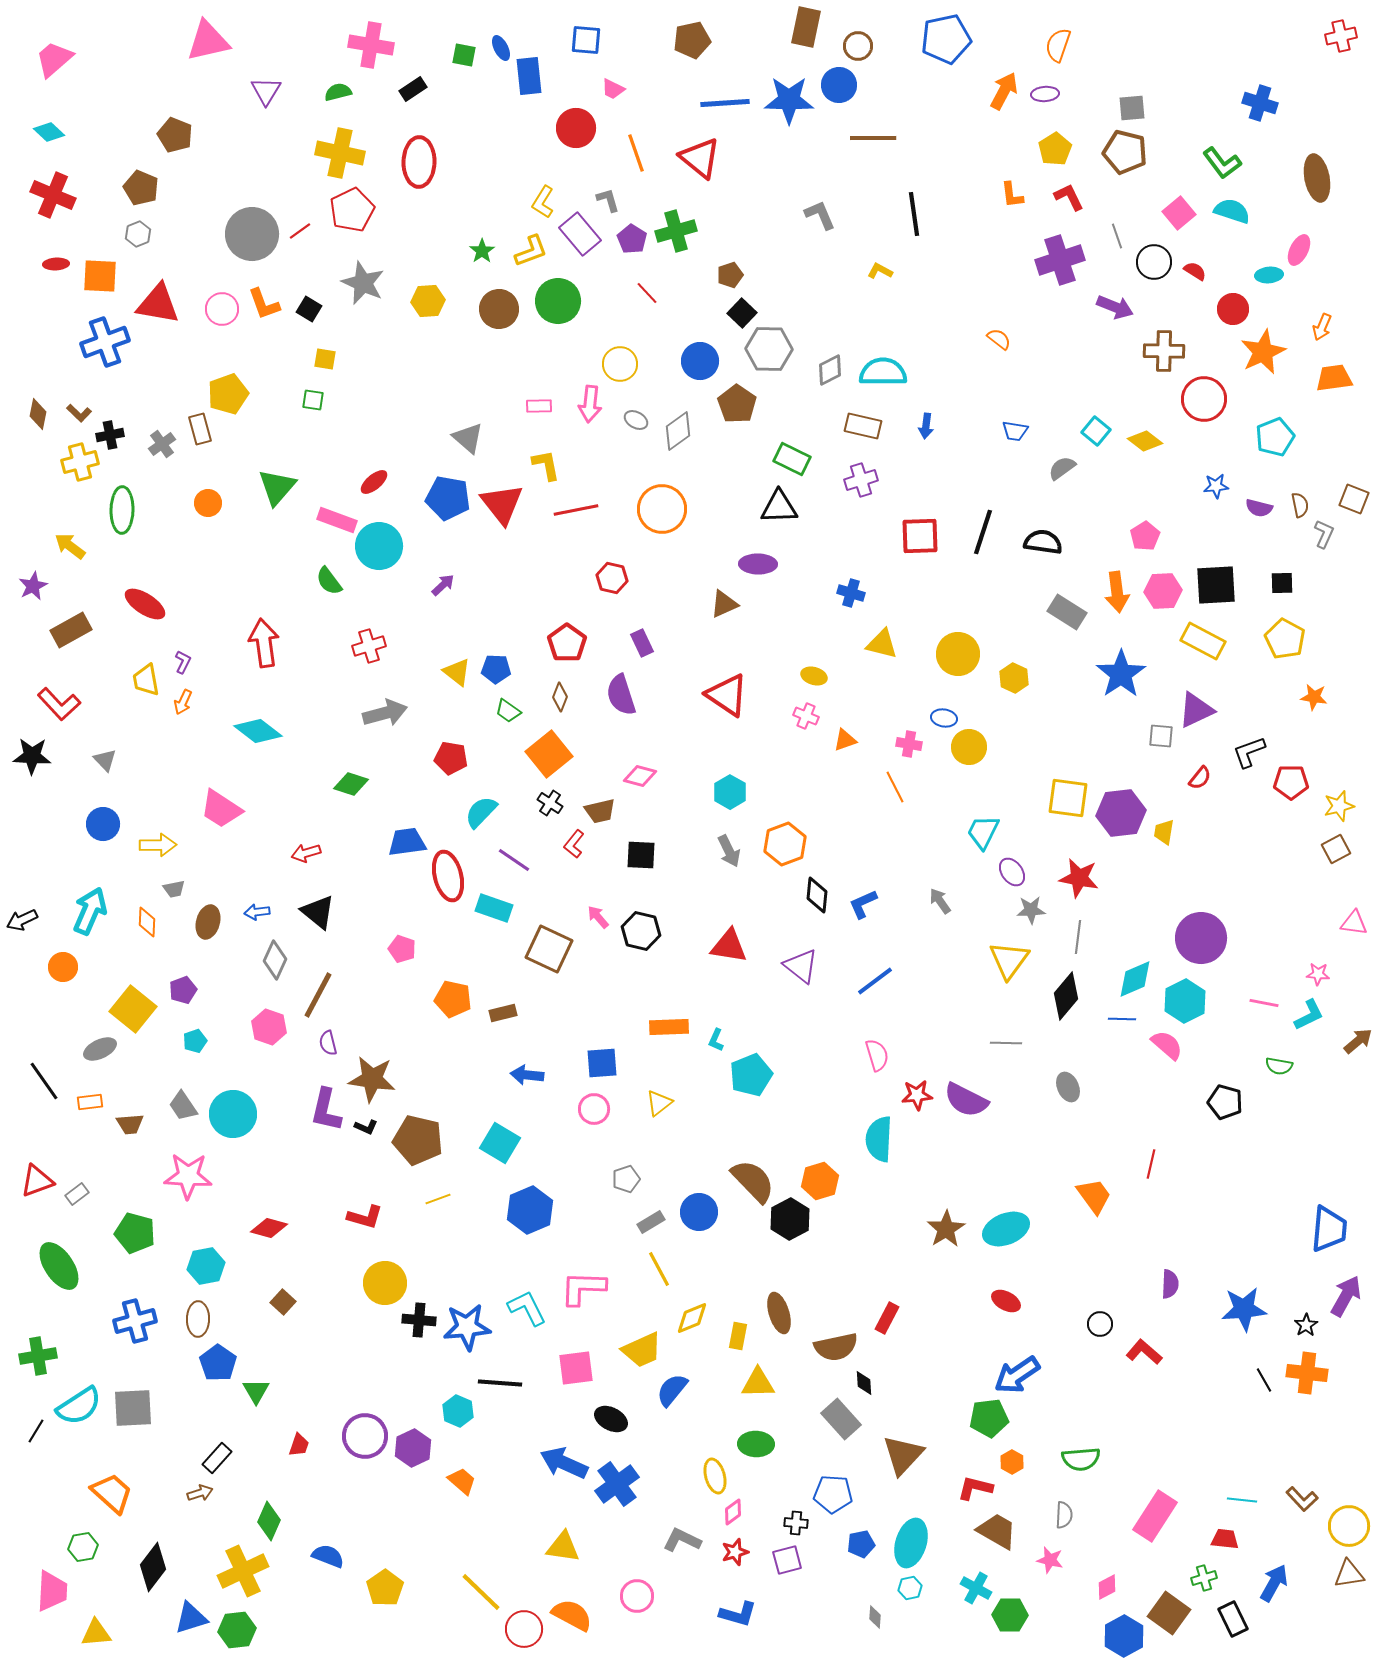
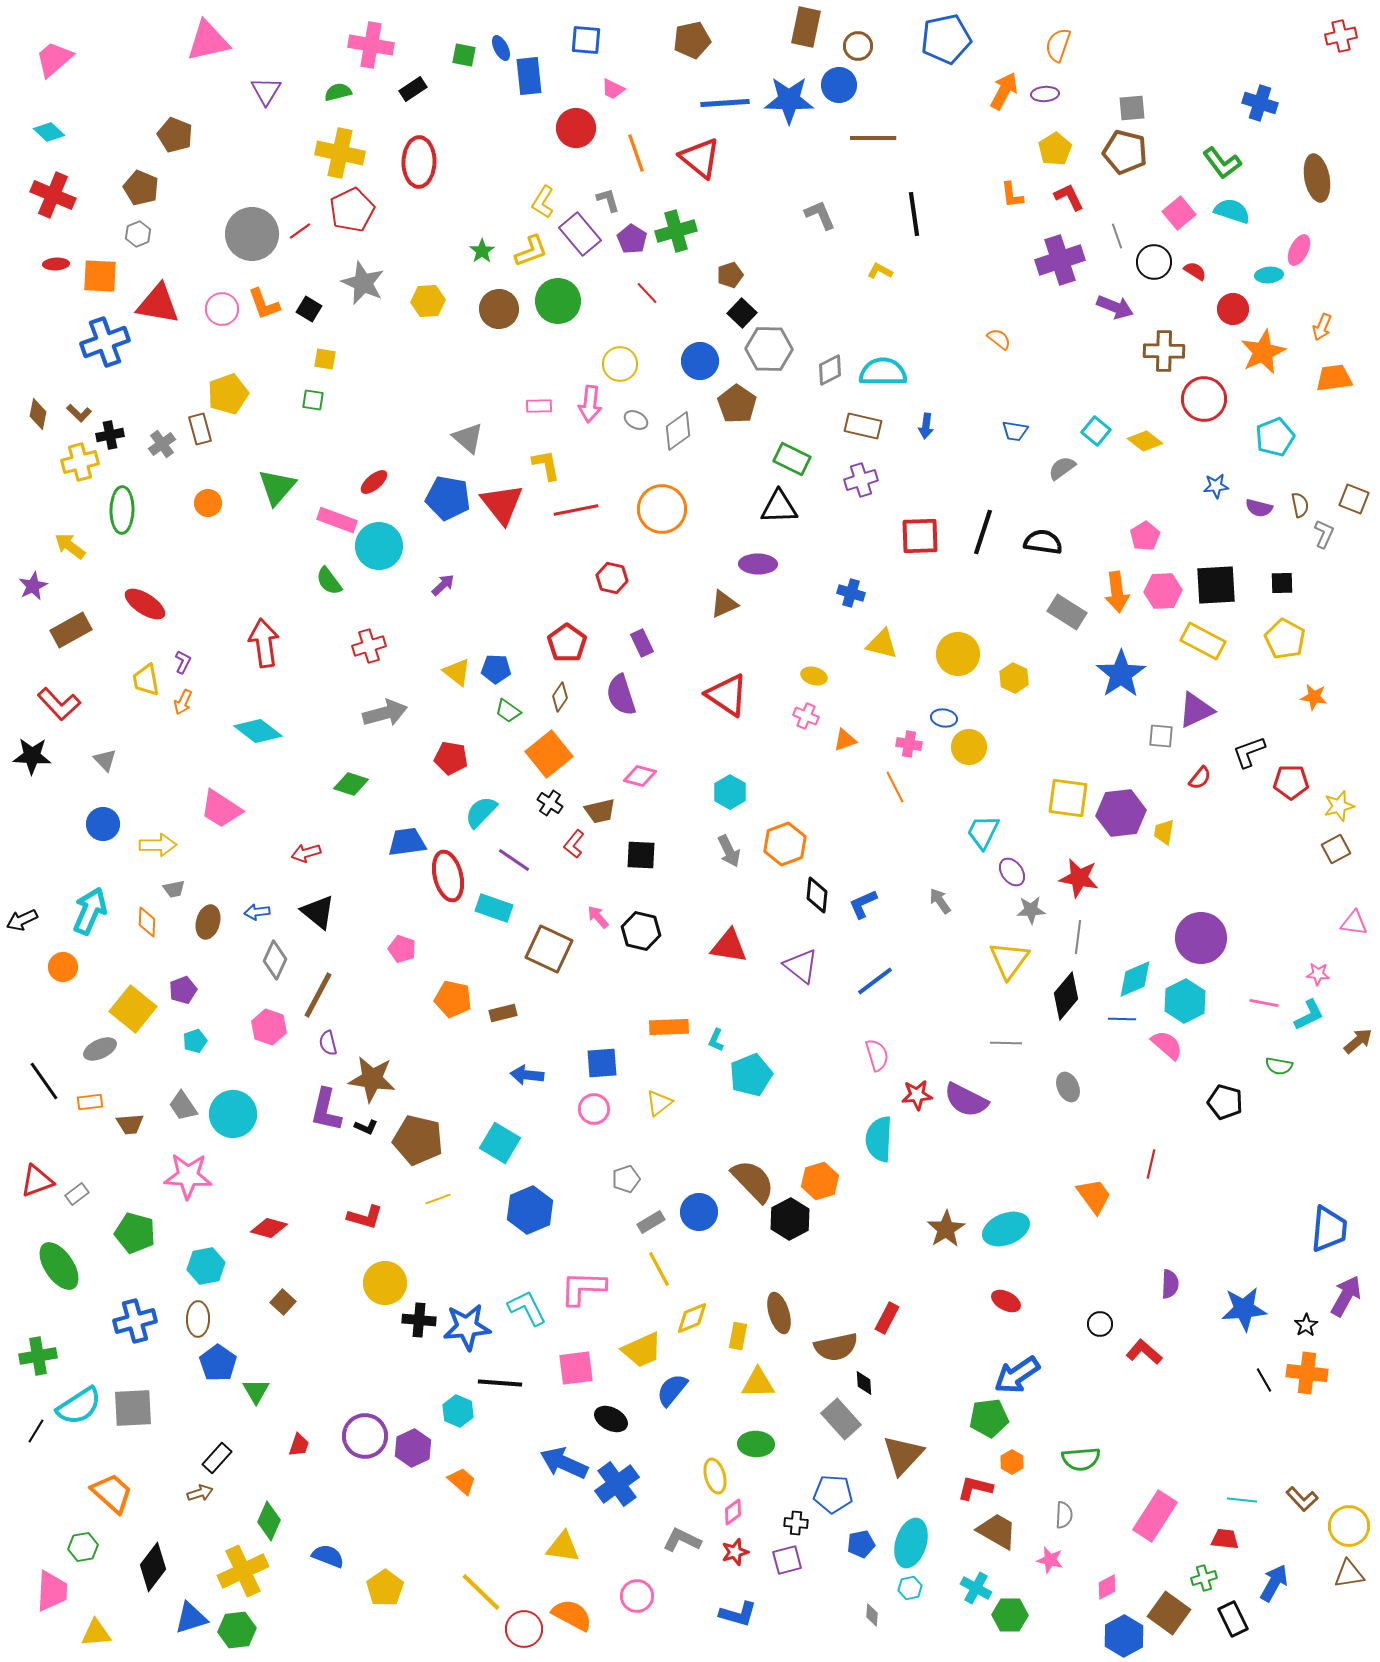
brown diamond at (560, 697): rotated 12 degrees clockwise
gray diamond at (875, 1617): moved 3 px left, 2 px up
